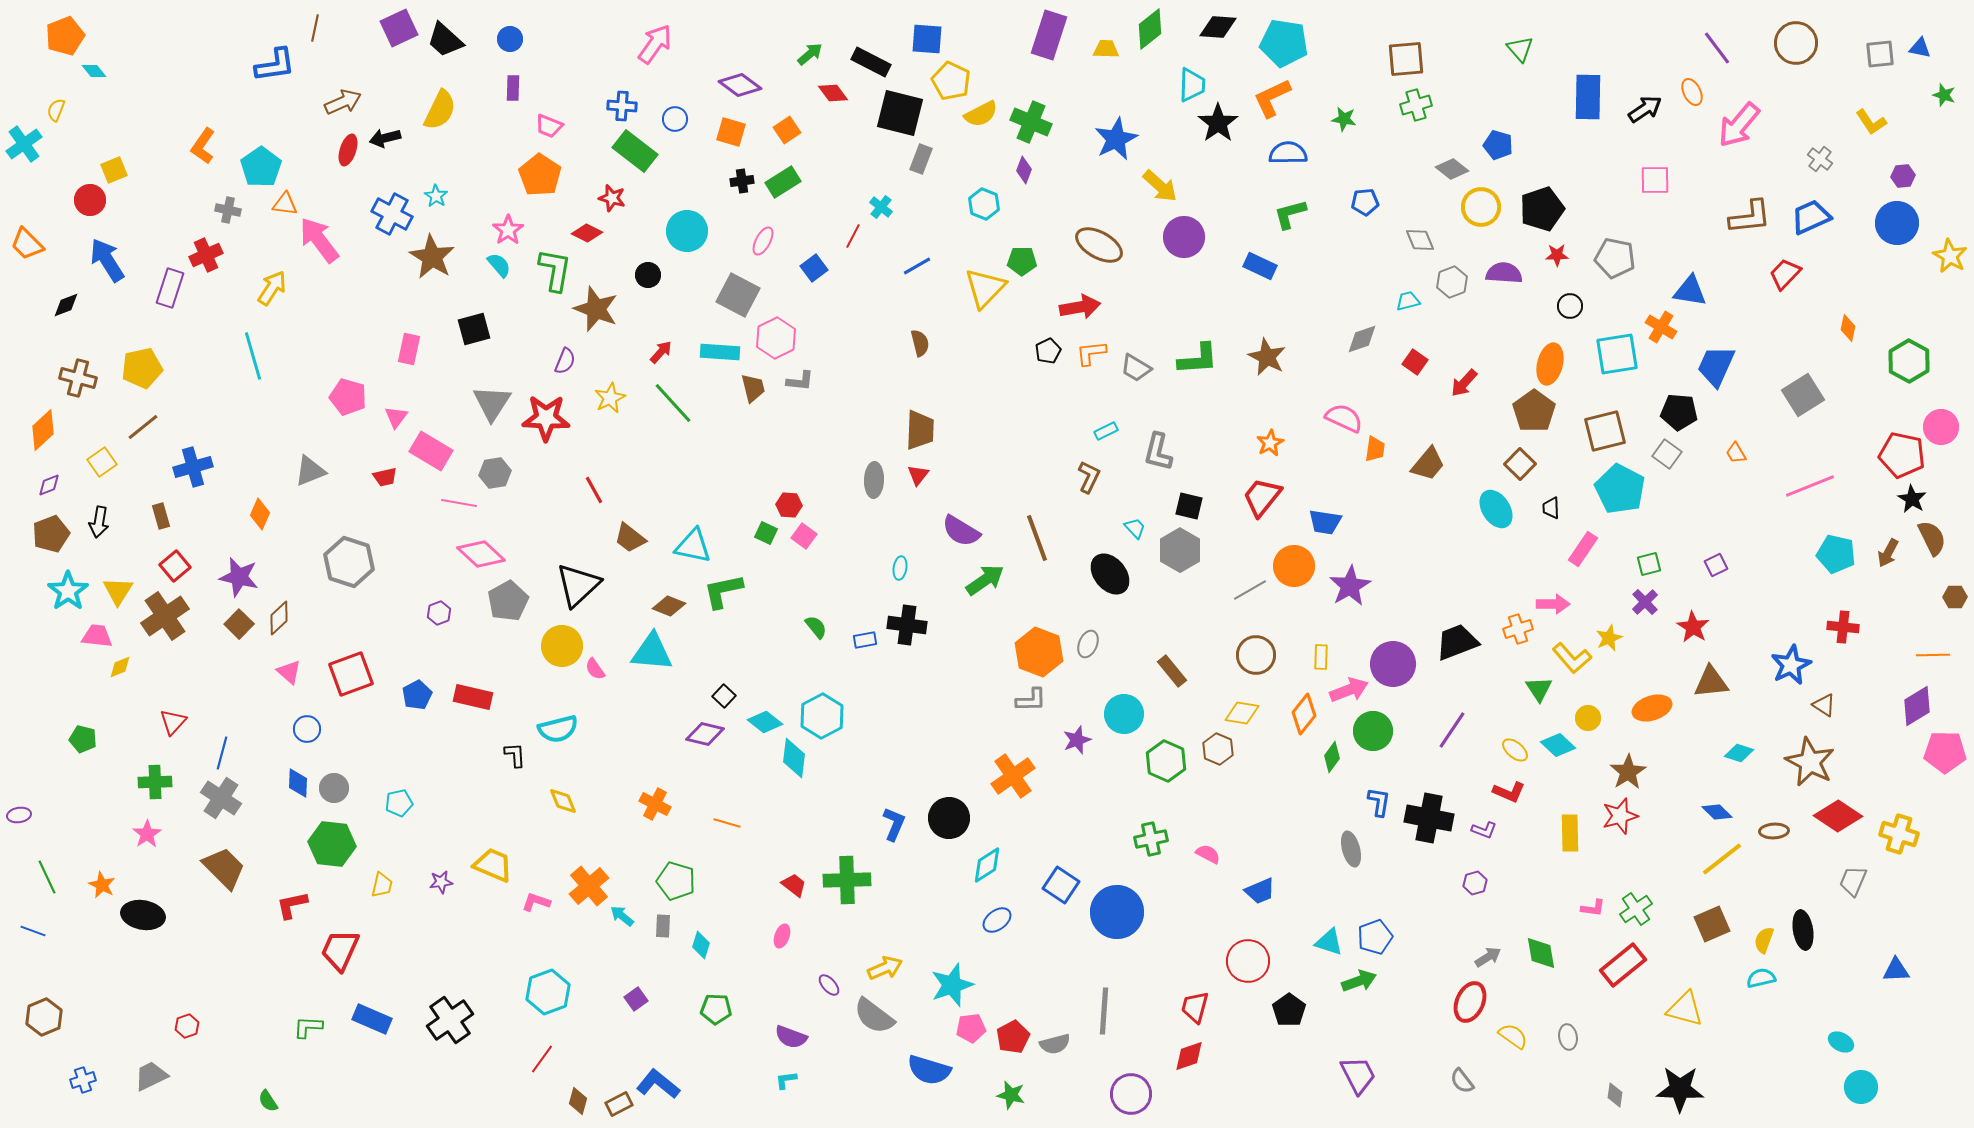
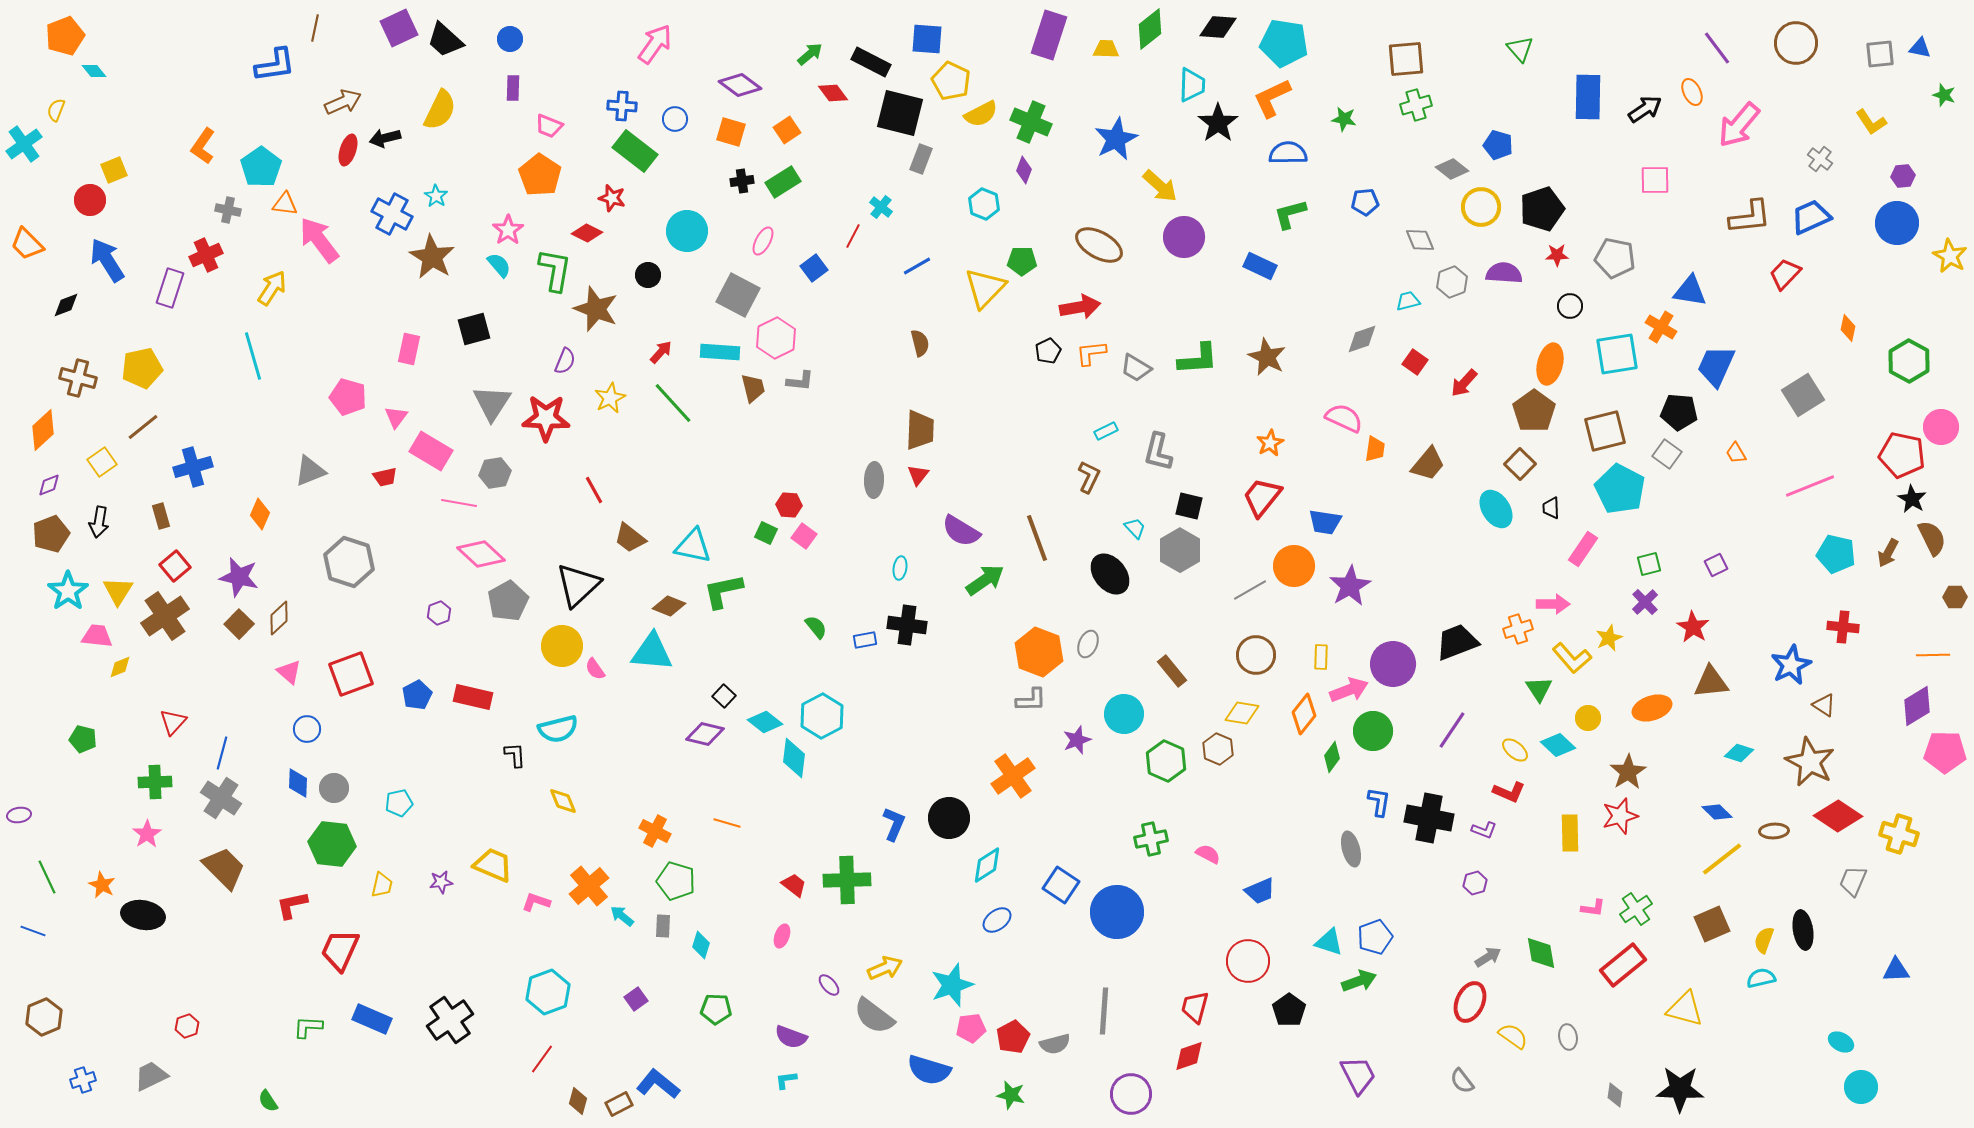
orange cross at (655, 804): moved 27 px down
